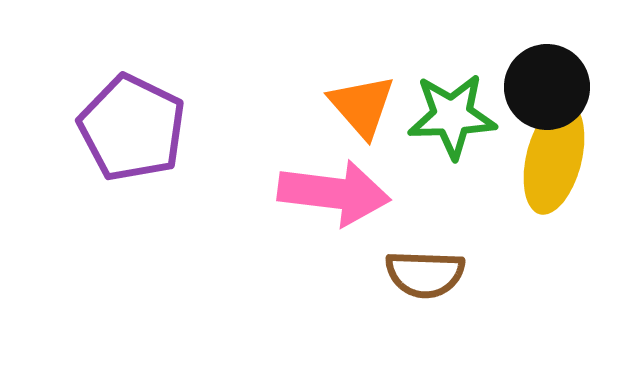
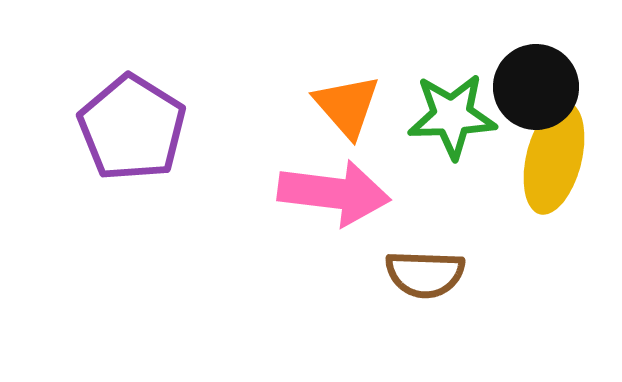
black circle: moved 11 px left
orange triangle: moved 15 px left
purple pentagon: rotated 6 degrees clockwise
